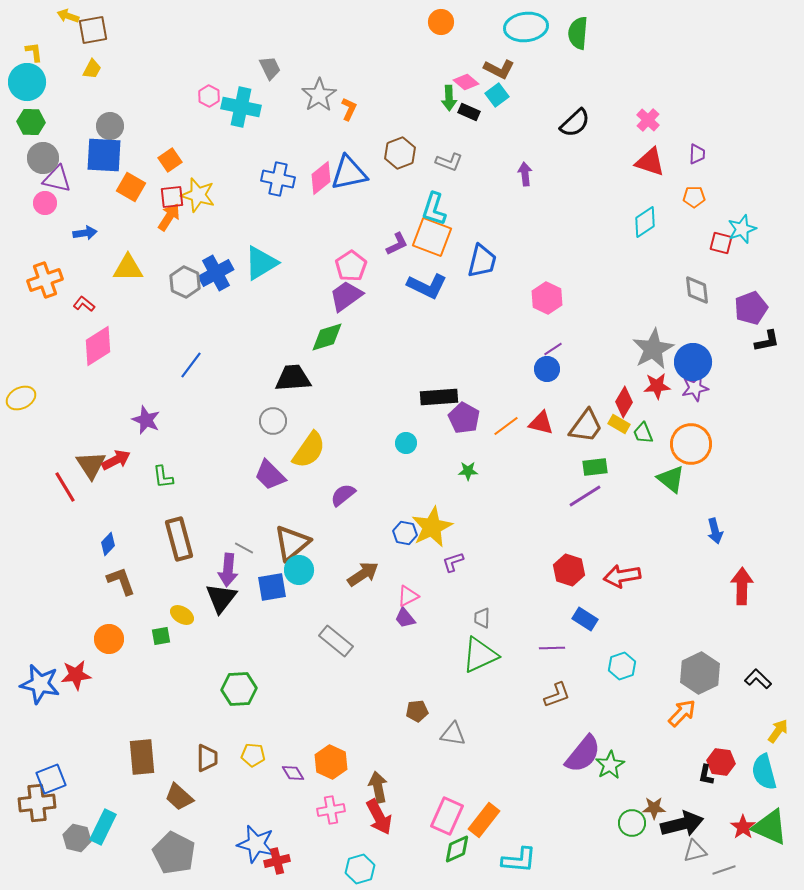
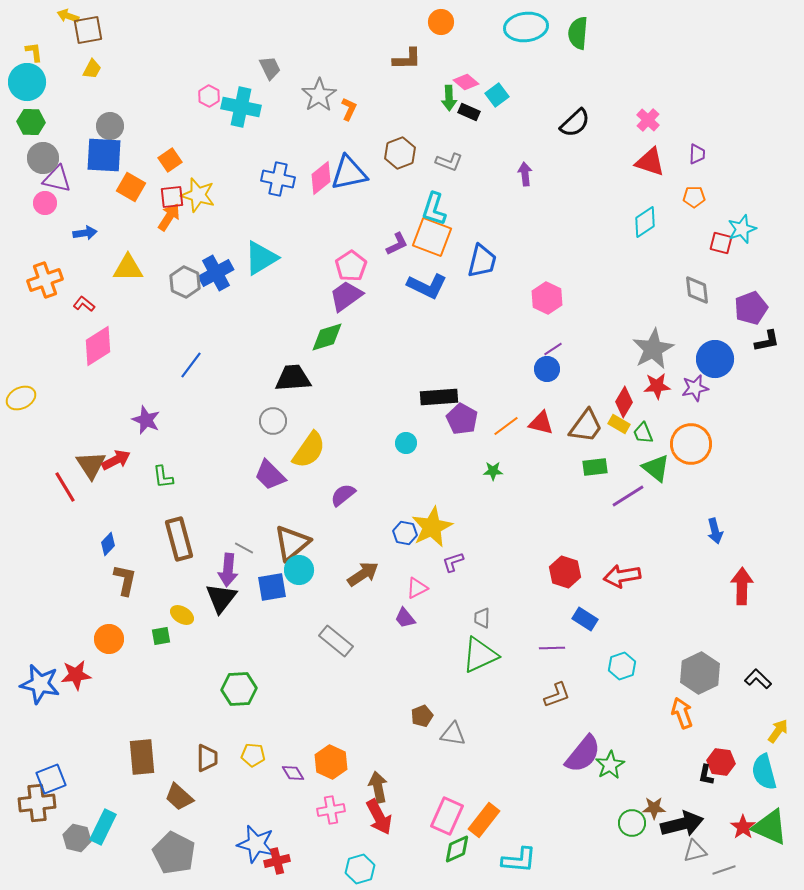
brown square at (93, 30): moved 5 px left
brown L-shape at (499, 69): moved 92 px left, 10 px up; rotated 28 degrees counterclockwise
cyan triangle at (261, 263): moved 5 px up
blue circle at (693, 362): moved 22 px right, 3 px up
purple pentagon at (464, 418): moved 2 px left, 1 px down
green star at (468, 471): moved 25 px right
green triangle at (671, 479): moved 15 px left, 11 px up
purple line at (585, 496): moved 43 px right
red hexagon at (569, 570): moved 4 px left, 2 px down
brown L-shape at (121, 581): moved 4 px right, 1 px up; rotated 32 degrees clockwise
pink triangle at (408, 596): moved 9 px right, 8 px up
brown pentagon at (417, 711): moved 5 px right, 5 px down; rotated 15 degrees counterclockwise
orange arrow at (682, 713): rotated 64 degrees counterclockwise
